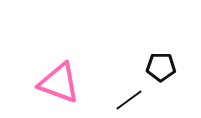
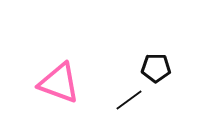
black pentagon: moved 5 px left, 1 px down
